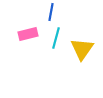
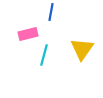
cyan line: moved 12 px left, 17 px down
